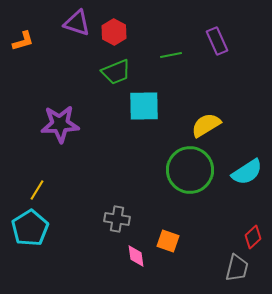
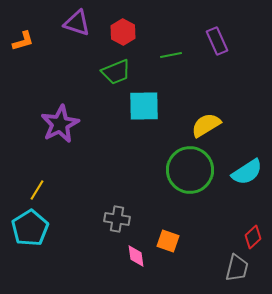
red hexagon: moved 9 px right
purple star: rotated 24 degrees counterclockwise
